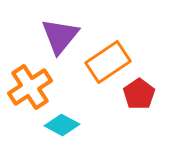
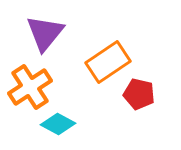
purple triangle: moved 15 px left, 3 px up
red pentagon: rotated 24 degrees counterclockwise
cyan diamond: moved 4 px left, 1 px up
